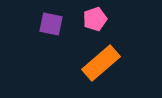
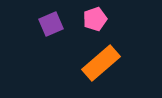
purple square: rotated 35 degrees counterclockwise
